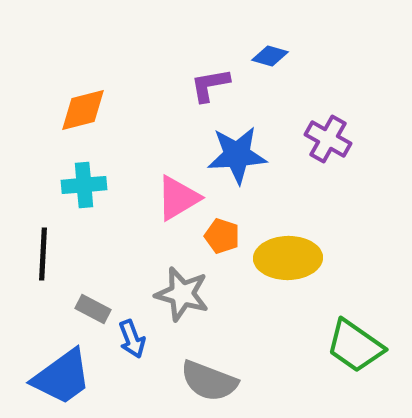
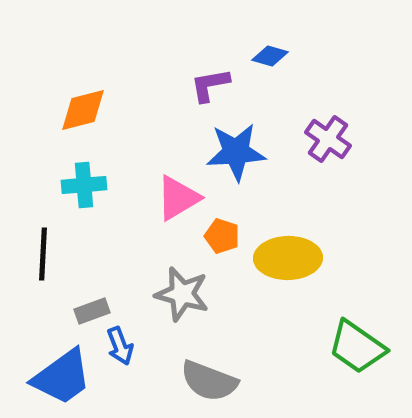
purple cross: rotated 6 degrees clockwise
blue star: moved 1 px left, 3 px up
gray rectangle: moved 1 px left, 2 px down; rotated 48 degrees counterclockwise
blue arrow: moved 12 px left, 7 px down
green trapezoid: moved 2 px right, 1 px down
